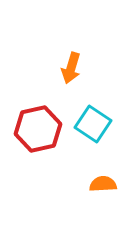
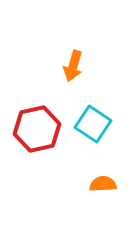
orange arrow: moved 2 px right, 2 px up
red hexagon: moved 1 px left
